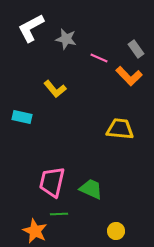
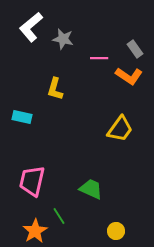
white L-shape: moved 1 px up; rotated 12 degrees counterclockwise
gray star: moved 3 px left
gray rectangle: moved 1 px left
pink line: rotated 24 degrees counterclockwise
orange L-shape: rotated 12 degrees counterclockwise
yellow L-shape: rotated 55 degrees clockwise
yellow trapezoid: rotated 120 degrees clockwise
pink trapezoid: moved 20 px left, 1 px up
green line: moved 2 px down; rotated 60 degrees clockwise
orange star: rotated 15 degrees clockwise
